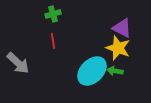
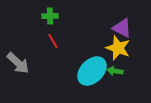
green cross: moved 3 px left, 2 px down; rotated 14 degrees clockwise
red line: rotated 21 degrees counterclockwise
